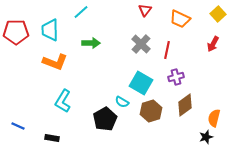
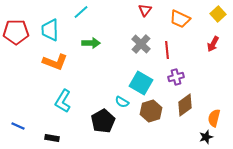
red line: rotated 18 degrees counterclockwise
black pentagon: moved 2 px left, 2 px down
